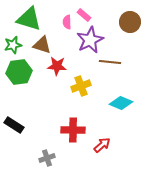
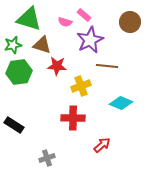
pink semicircle: moved 2 px left; rotated 72 degrees counterclockwise
brown line: moved 3 px left, 4 px down
red cross: moved 12 px up
